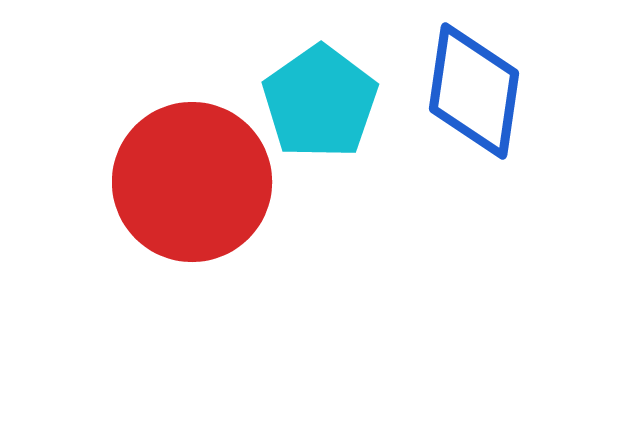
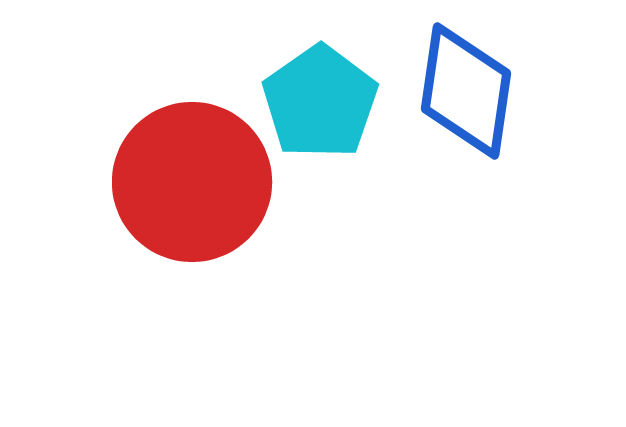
blue diamond: moved 8 px left
